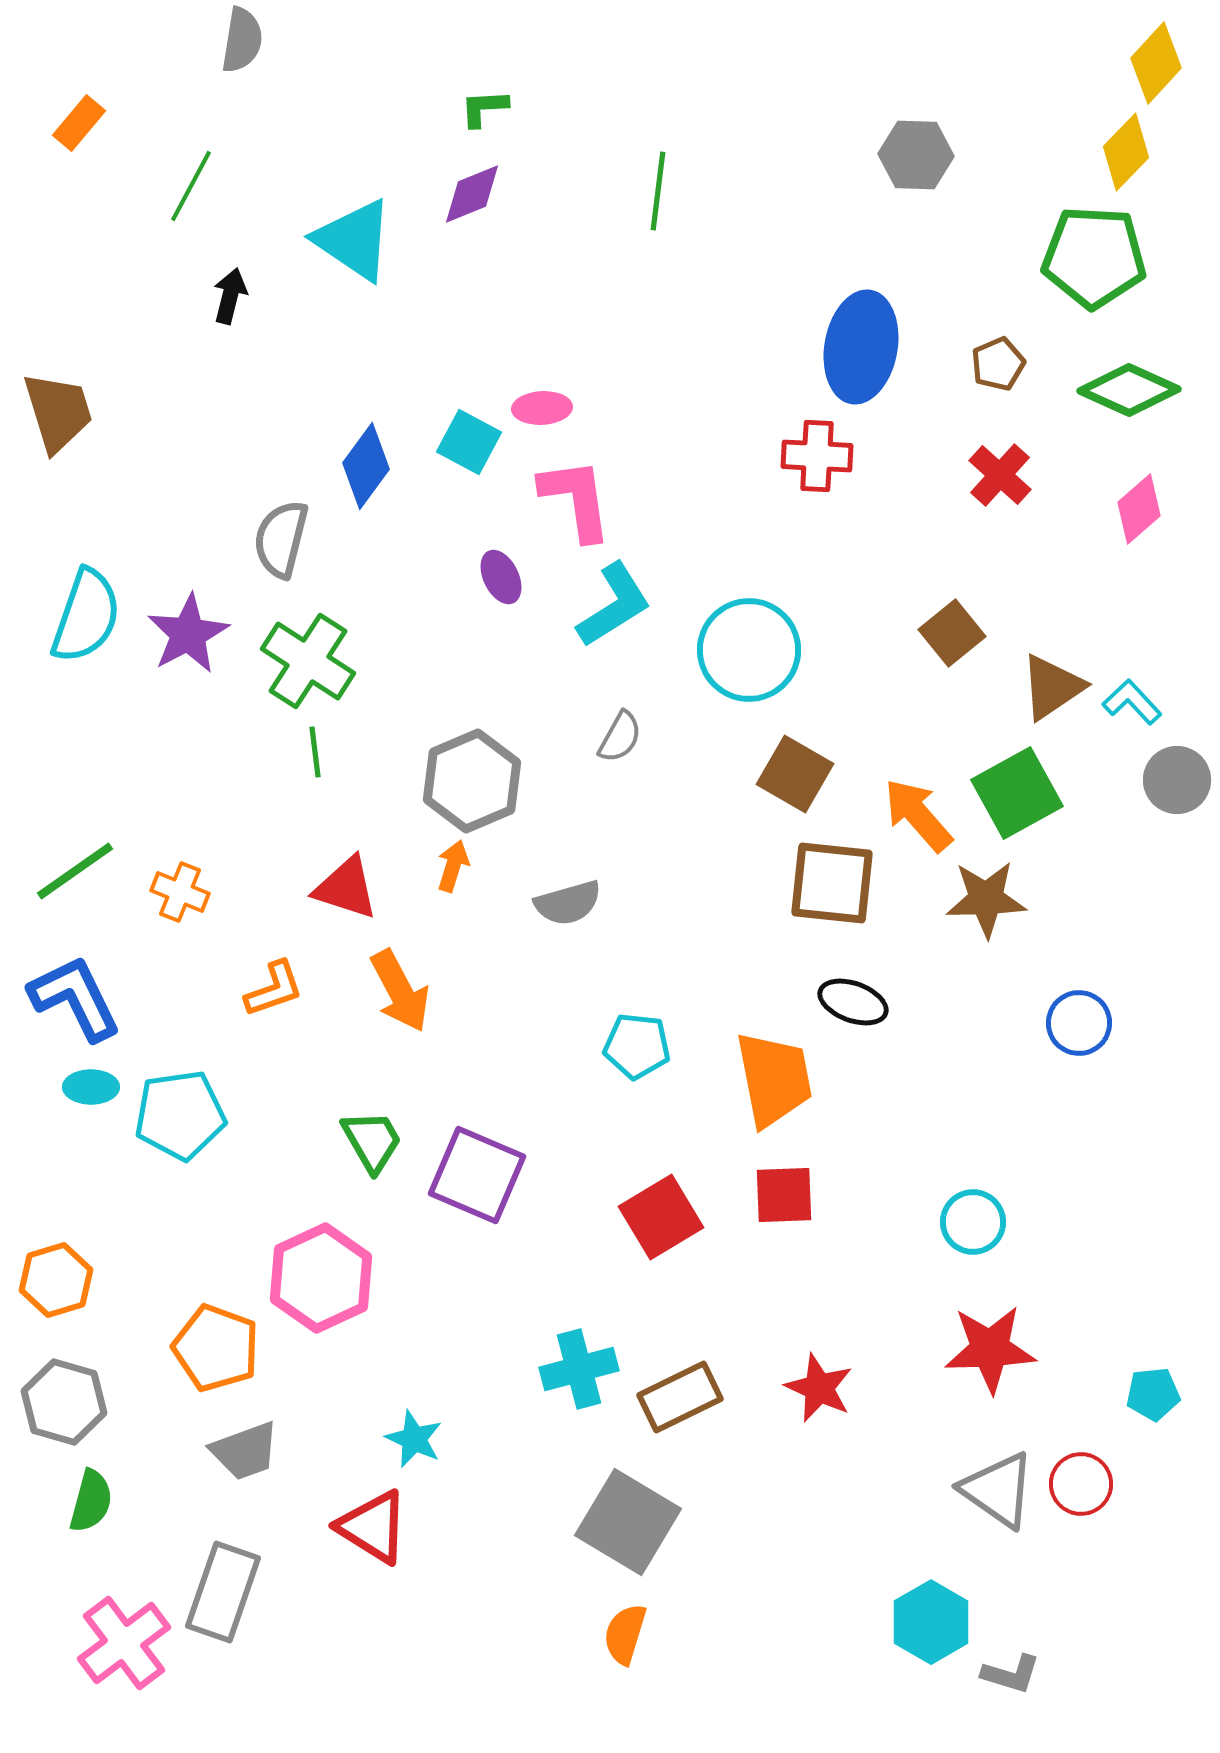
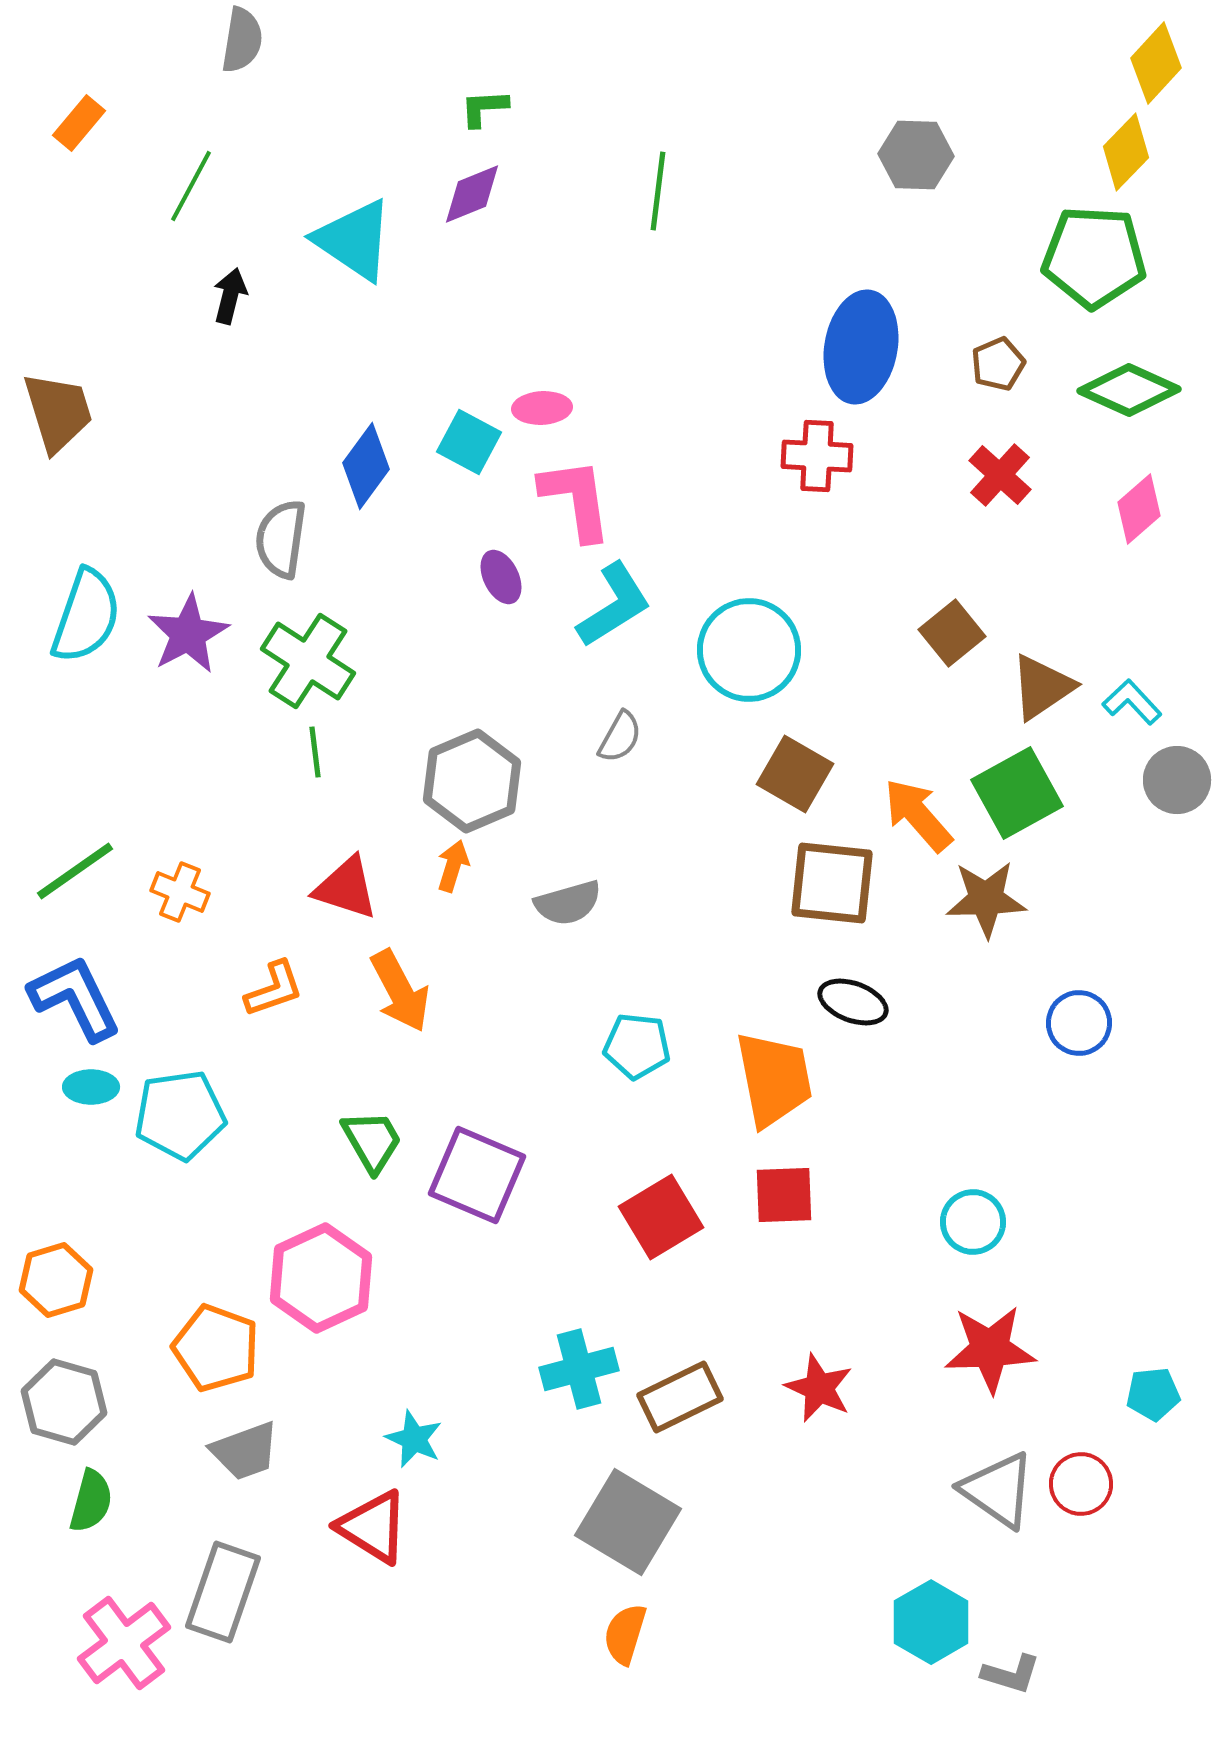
gray semicircle at (281, 539): rotated 6 degrees counterclockwise
brown triangle at (1052, 687): moved 10 px left
